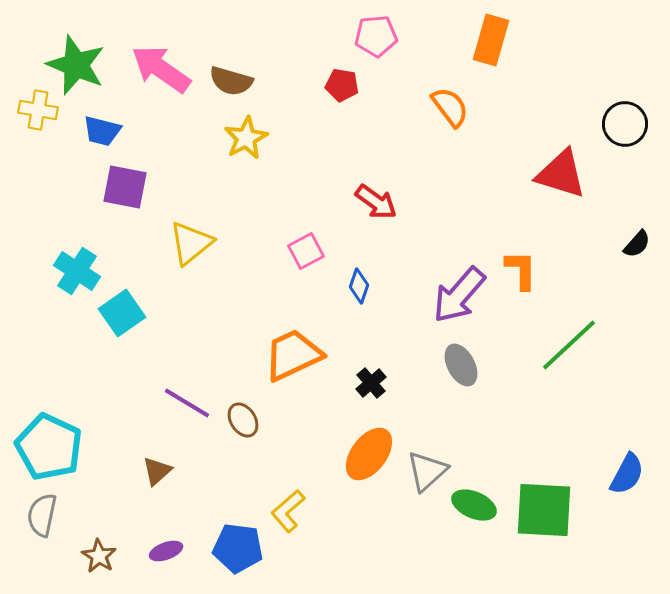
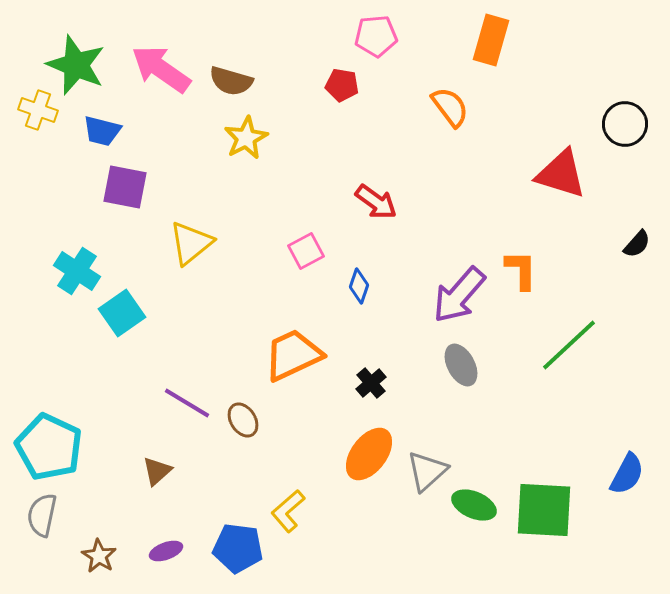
yellow cross: rotated 9 degrees clockwise
